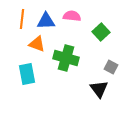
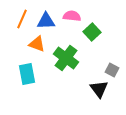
orange line: rotated 18 degrees clockwise
green square: moved 9 px left
green cross: rotated 20 degrees clockwise
gray square: moved 1 px right, 3 px down
